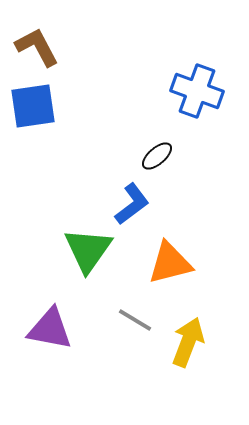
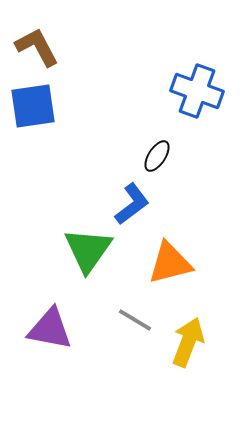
black ellipse: rotated 16 degrees counterclockwise
